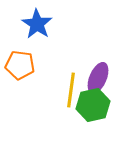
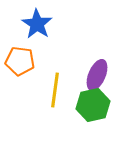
orange pentagon: moved 4 px up
purple ellipse: moved 1 px left, 3 px up
yellow line: moved 16 px left
